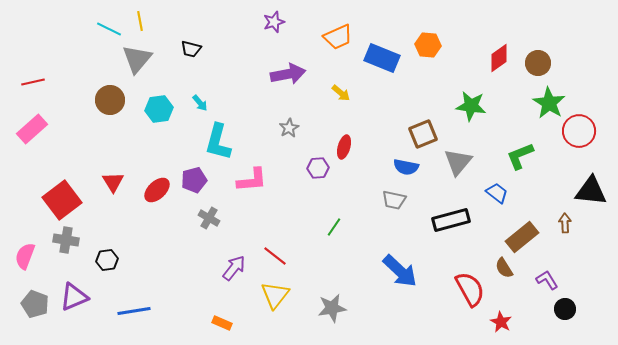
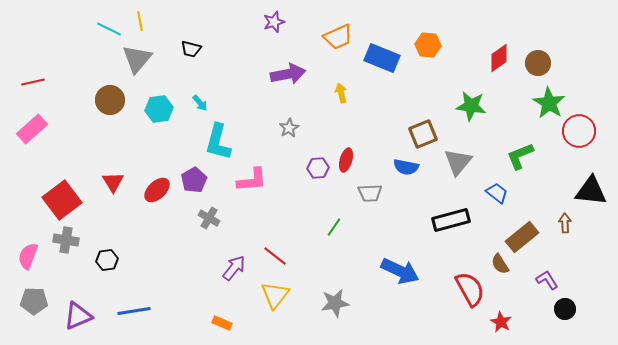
yellow arrow at (341, 93): rotated 144 degrees counterclockwise
red ellipse at (344, 147): moved 2 px right, 13 px down
purple pentagon at (194, 180): rotated 15 degrees counterclockwise
gray trapezoid at (394, 200): moved 24 px left, 7 px up; rotated 15 degrees counterclockwise
pink semicircle at (25, 256): moved 3 px right
brown semicircle at (504, 268): moved 4 px left, 4 px up
blue arrow at (400, 271): rotated 18 degrees counterclockwise
purple triangle at (74, 297): moved 4 px right, 19 px down
gray pentagon at (35, 304): moved 1 px left, 3 px up; rotated 20 degrees counterclockwise
gray star at (332, 308): moved 3 px right, 5 px up
